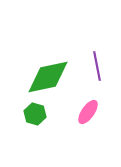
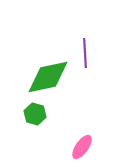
purple line: moved 12 px left, 13 px up; rotated 8 degrees clockwise
pink ellipse: moved 6 px left, 35 px down
